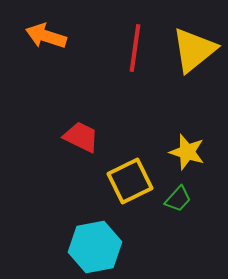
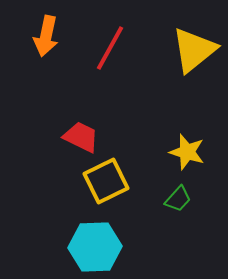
orange arrow: rotated 96 degrees counterclockwise
red line: moved 25 px left; rotated 21 degrees clockwise
yellow square: moved 24 px left
cyan hexagon: rotated 9 degrees clockwise
